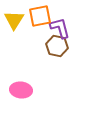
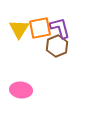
orange square: moved 12 px down
yellow triangle: moved 5 px right, 9 px down
brown hexagon: rotated 25 degrees clockwise
